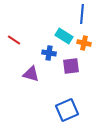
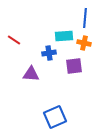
blue line: moved 3 px right, 4 px down
cyan rectangle: rotated 36 degrees counterclockwise
blue cross: rotated 16 degrees counterclockwise
purple square: moved 3 px right
purple triangle: rotated 12 degrees counterclockwise
blue square: moved 12 px left, 7 px down
